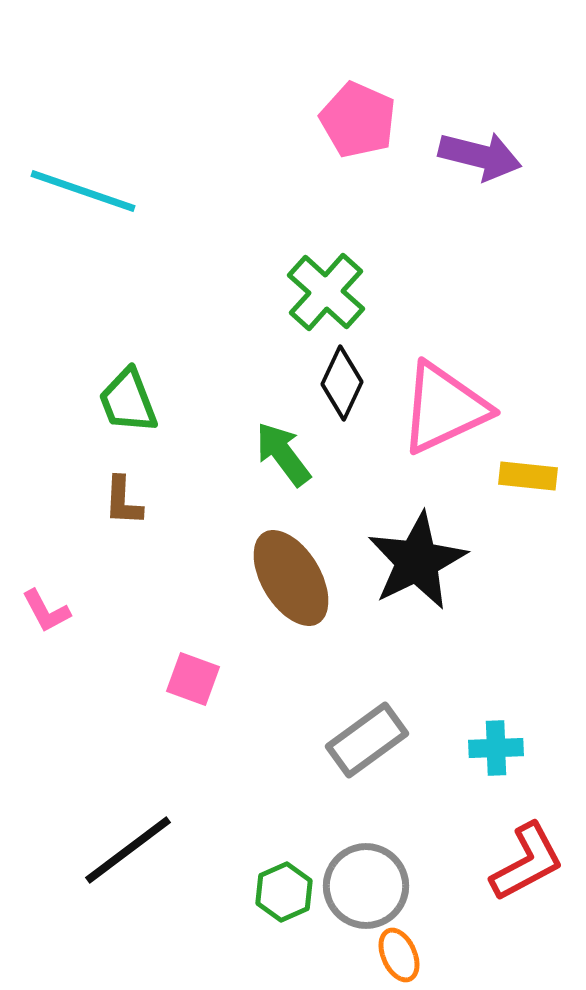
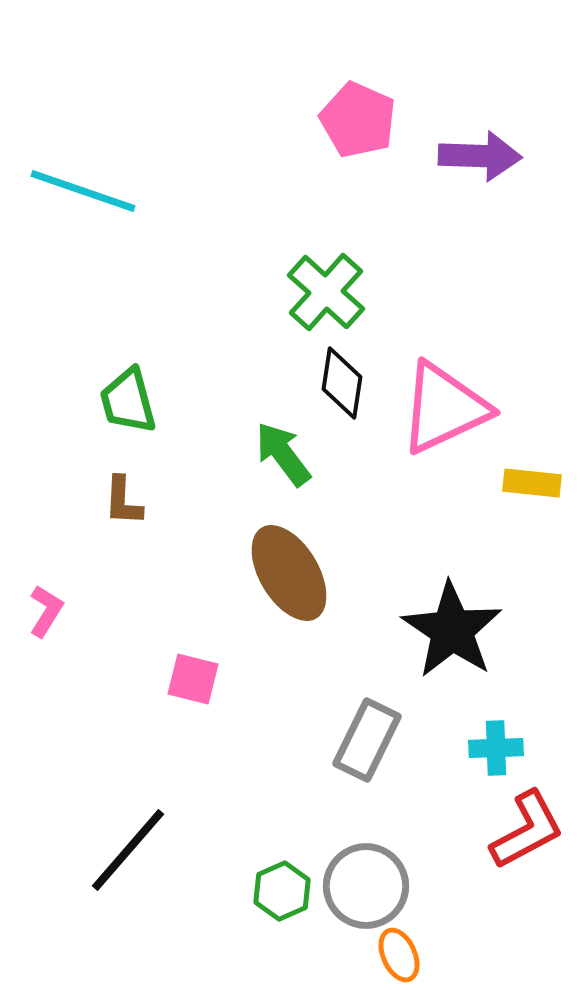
purple arrow: rotated 12 degrees counterclockwise
black diamond: rotated 16 degrees counterclockwise
green trapezoid: rotated 6 degrees clockwise
yellow rectangle: moved 4 px right, 7 px down
black star: moved 35 px right, 69 px down; rotated 12 degrees counterclockwise
brown ellipse: moved 2 px left, 5 px up
pink L-shape: rotated 120 degrees counterclockwise
pink square: rotated 6 degrees counterclockwise
gray rectangle: rotated 28 degrees counterclockwise
black line: rotated 12 degrees counterclockwise
red L-shape: moved 32 px up
green hexagon: moved 2 px left, 1 px up
